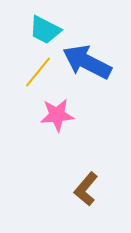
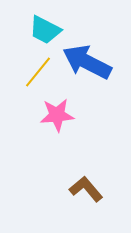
brown L-shape: rotated 100 degrees clockwise
